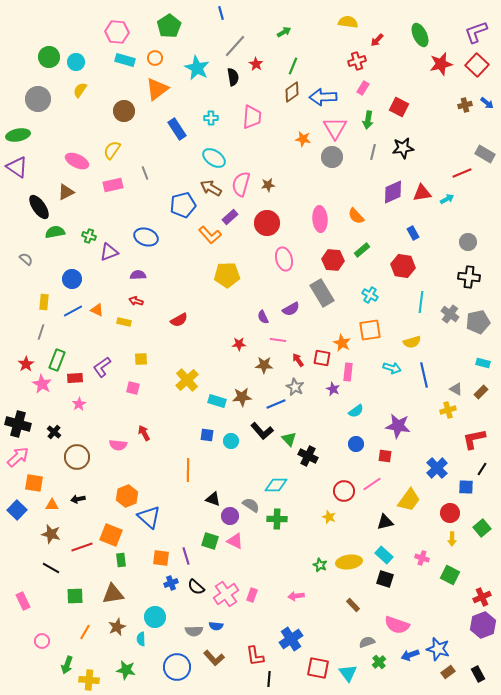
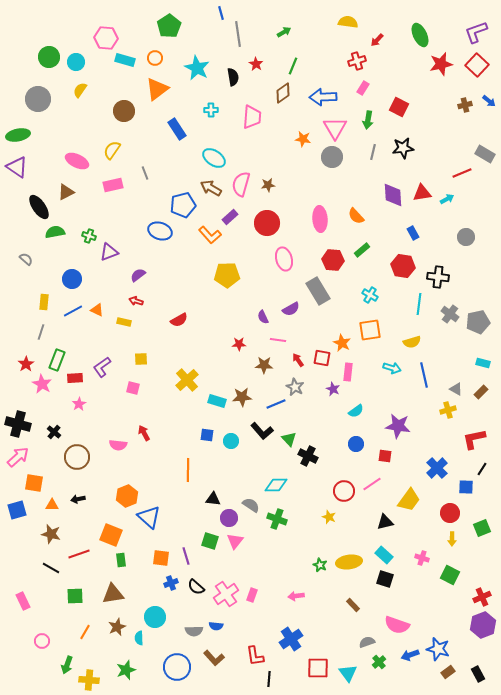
pink hexagon at (117, 32): moved 11 px left, 6 px down
gray line at (235, 46): moved 3 px right, 12 px up; rotated 50 degrees counterclockwise
brown diamond at (292, 92): moved 9 px left, 1 px down
blue arrow at (487, 103): moved 2 px right, 2 px up
cyan cross at (211, 118): moved 8 px up
purple diamond at (393, 192): moved 3 px down; rotated 70 degrees counterclockwise
blue ellipse at (146, 237): moved 14 px right, 6 px up
gray circle at (468, 242): moved 2 px left, 5 px up
purple semicircle at (138, 275): rotated 35 degrees counterclockwise
black cross at (469, 277): moved 31 px left
gray rectangle at (322, 293): moved 4 px left, 2 px up
cyan line at (421, 302): moved 2 px left, 2 px down
black triangle at (213, 499): rotated 14 degrees counterclockwise
blue square at (17, 510): rotated 30 degrees clockwise
purple circle at (230, 516): moved 1 px left, 2 px down
green cross at (277, 519): rotated 18 degrees clockwise
green square at (482, 528): rotated 18 degrees clockwise
pink triangle at (235, 541): rotated 42 degrees clockwise
red line at (82, 547): moved 3 px left, 7 px down
cyan semicircle at (141, 639): moved 2 px left, 1 px up
red square at (318, 668): rotated 10 degrees counterclockwise
green star at (126, 670): rotated 30 degrees counterclockwise
